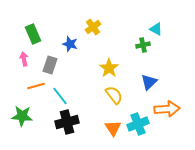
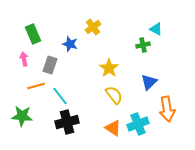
orange arrow: rotated 85 degrees clockwise
orange triangle: rotated 24 degrees counterclockwise
